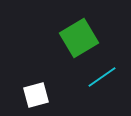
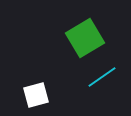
green square: moved 6 px right
